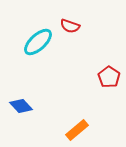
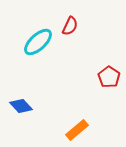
red semicircle: rotated 84 degrees counterclockwise
